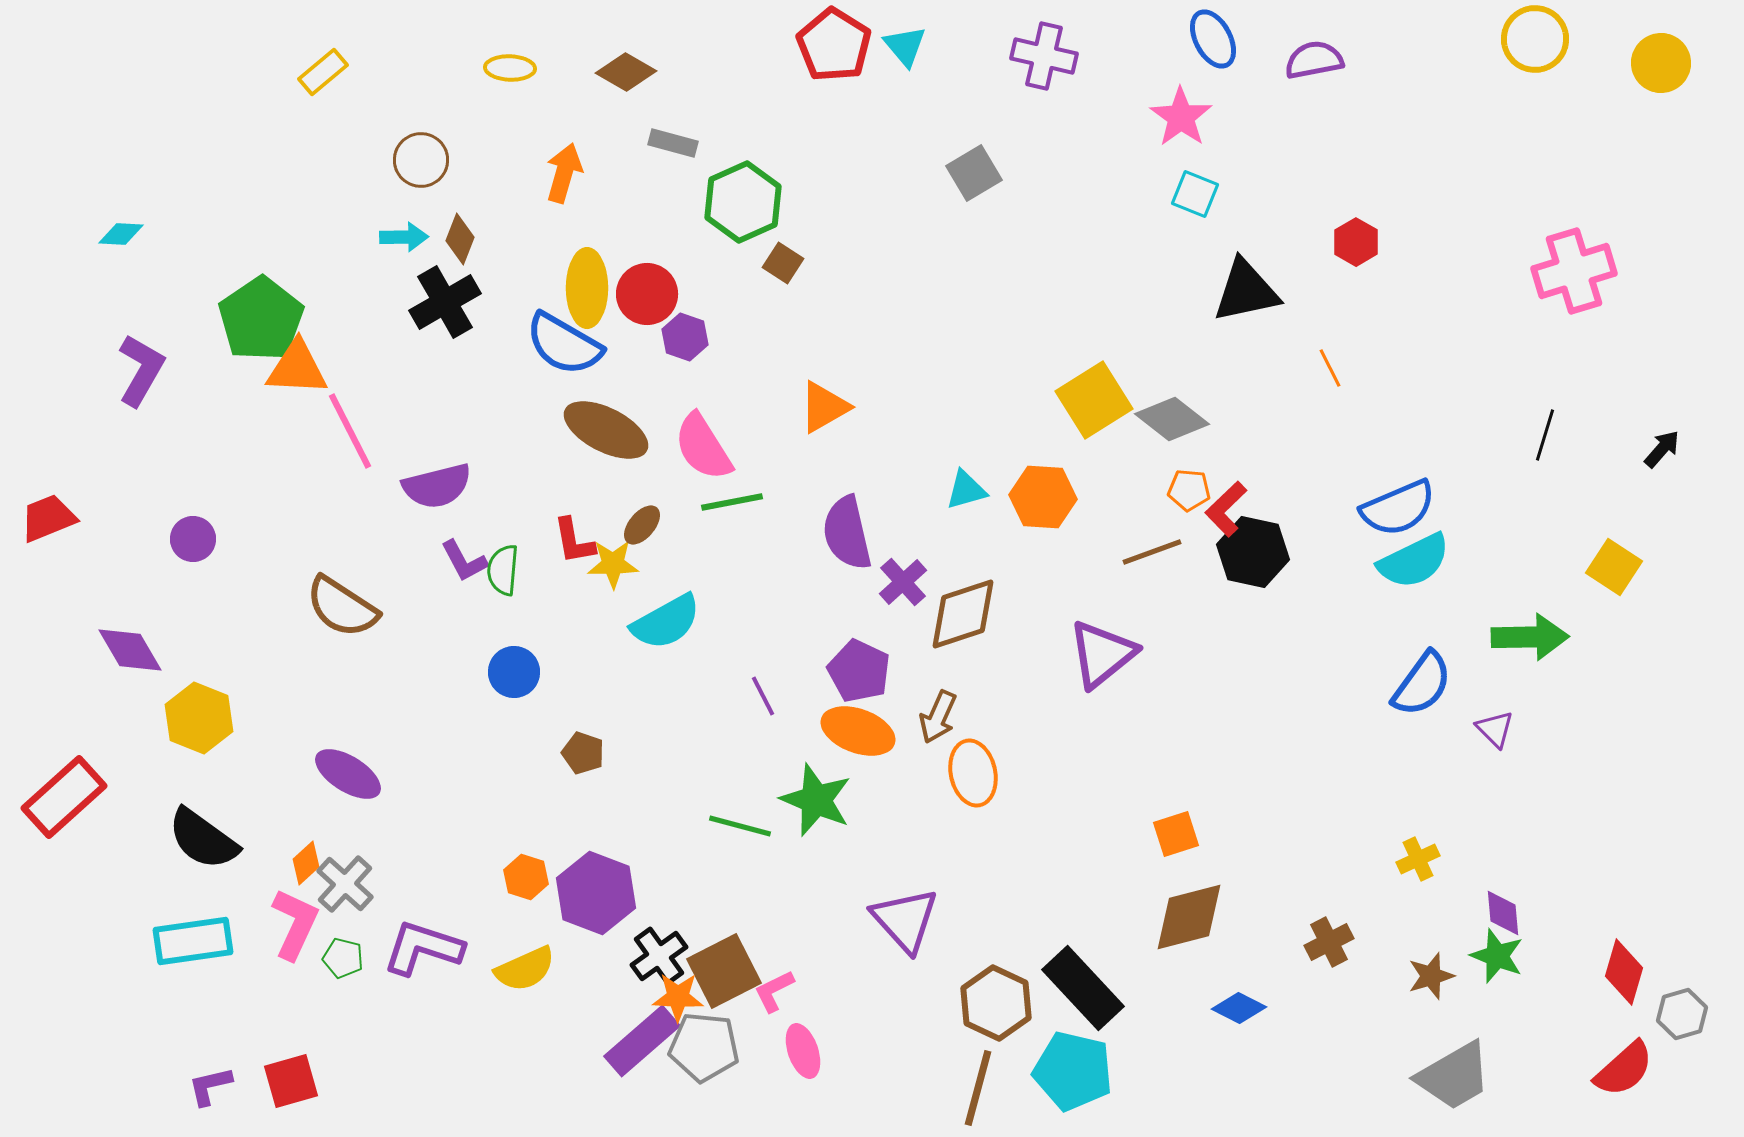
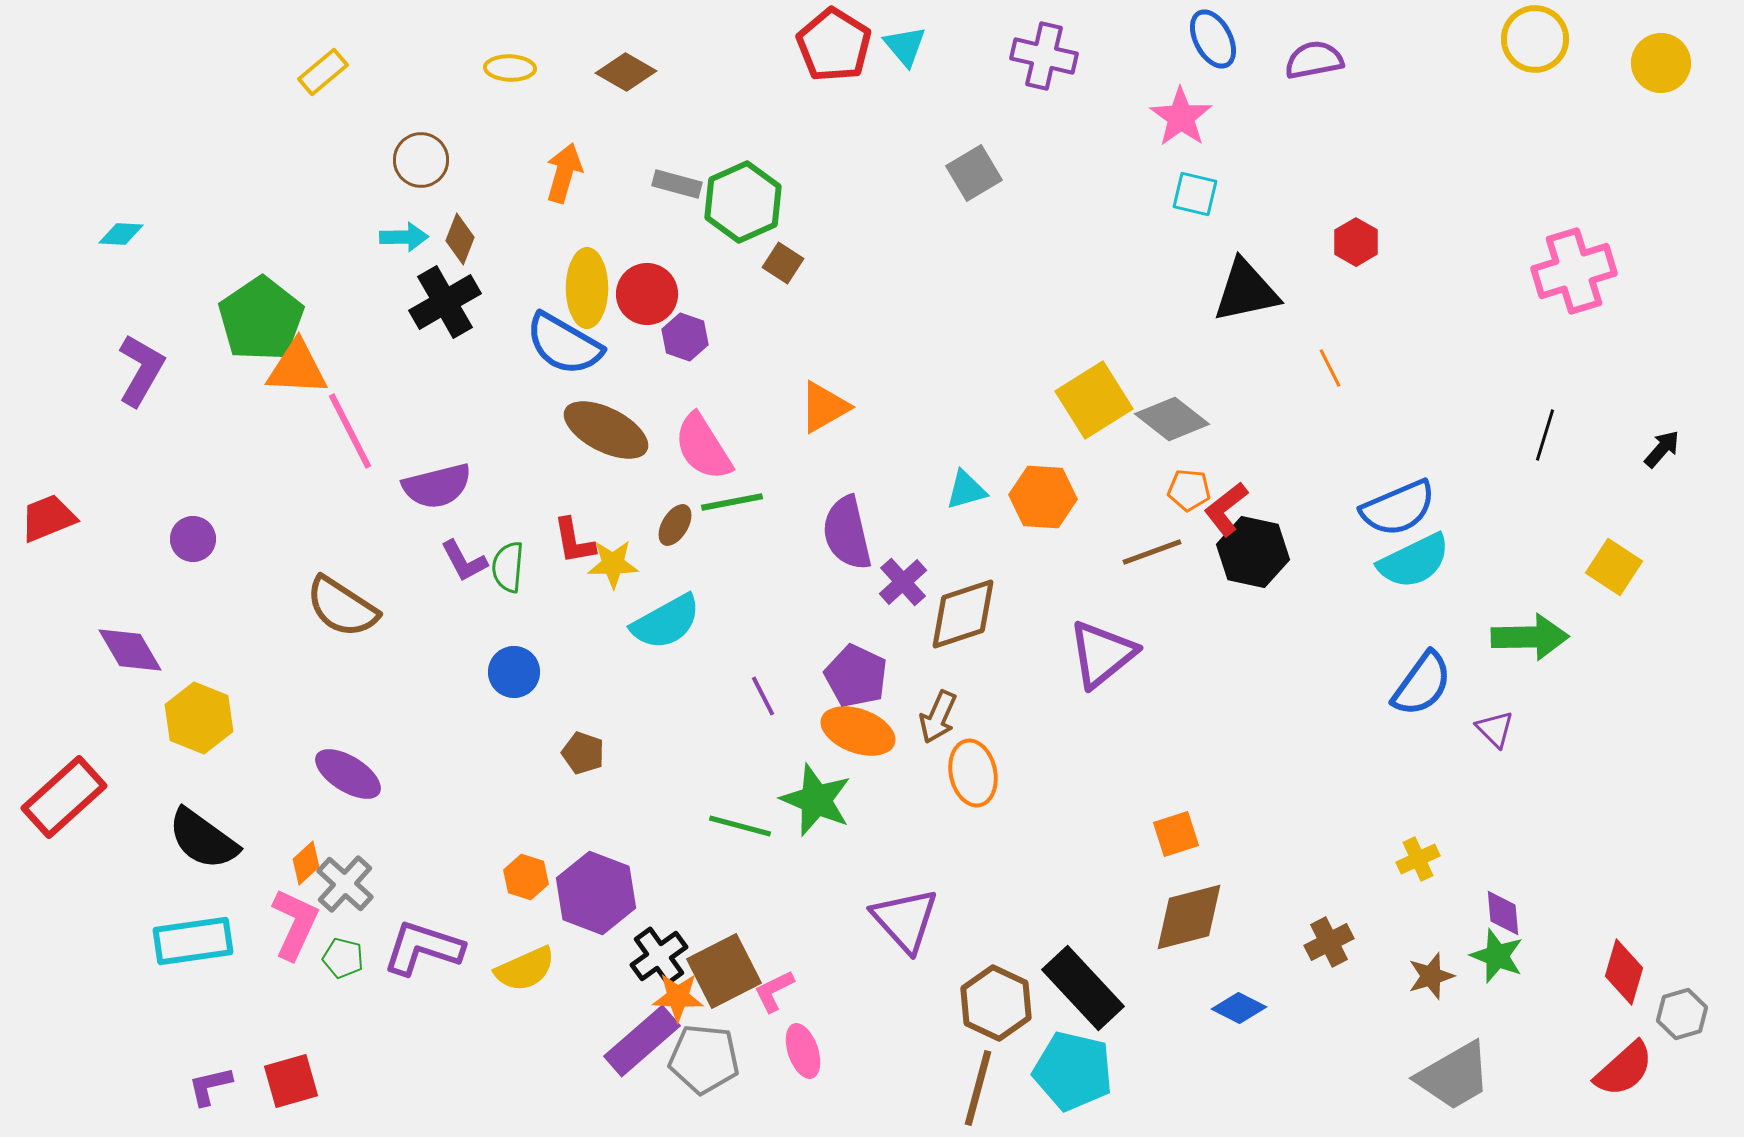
gray rectangle at (673, 143): moved 4 px right, 41 px down
cyan square at (1195, 194): rotated 9 degrees counterclockwise
red L-shape at (1226, 509): rotated 6 degrees clockwise
brown ellipse at (642, 525): moved 33 px right; rotated 9 degrees counterclockwise
green semicircle at (503, 570): moved 5 px right, 3 px up
purple pentagon at (859, 671): moved 3 px left, 5 px down
gray pentagon at (704, 1047): moved 12 px down
